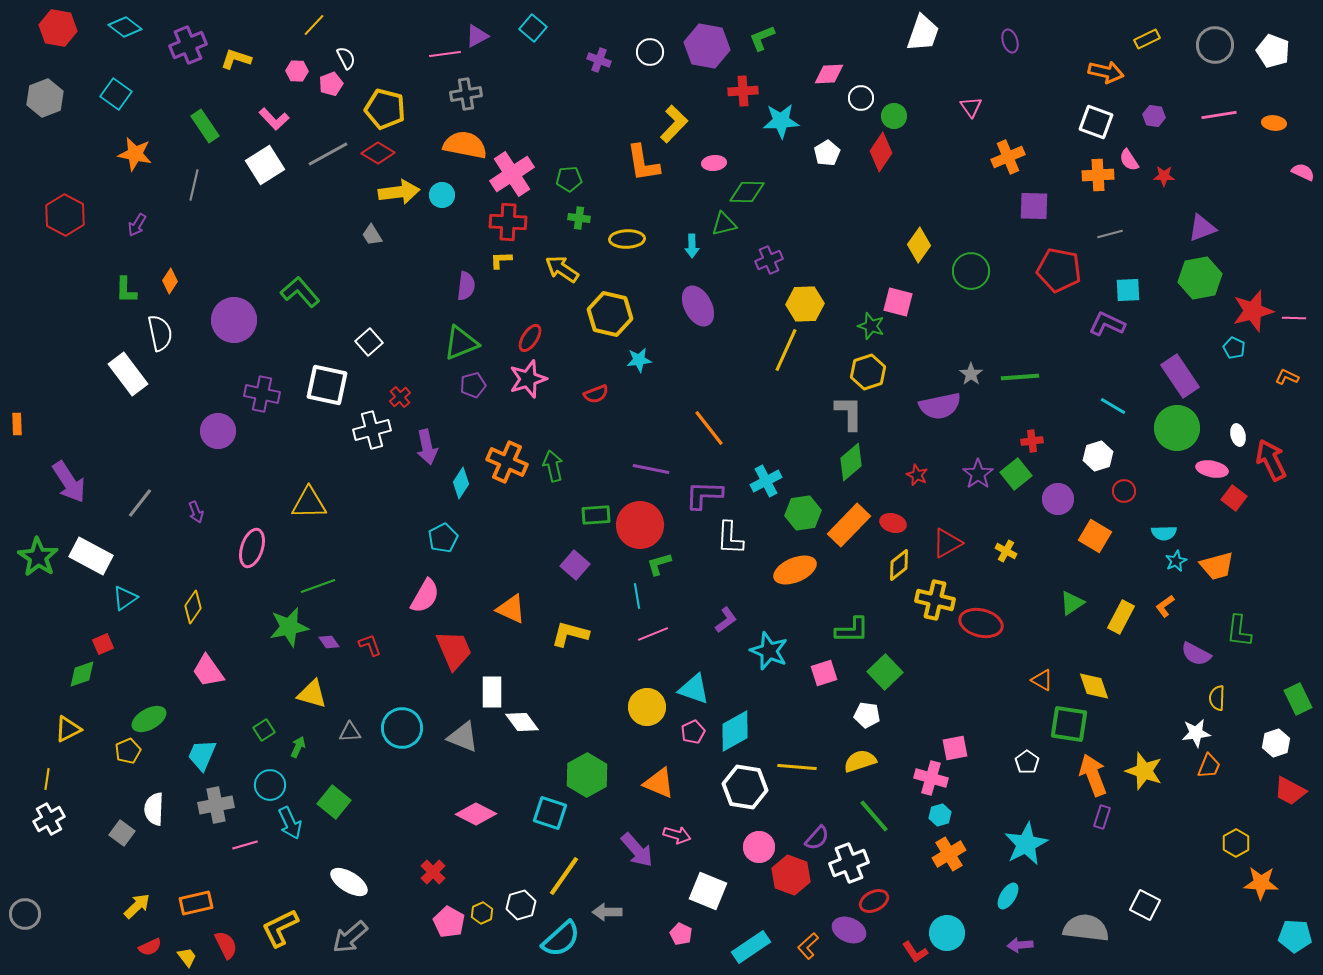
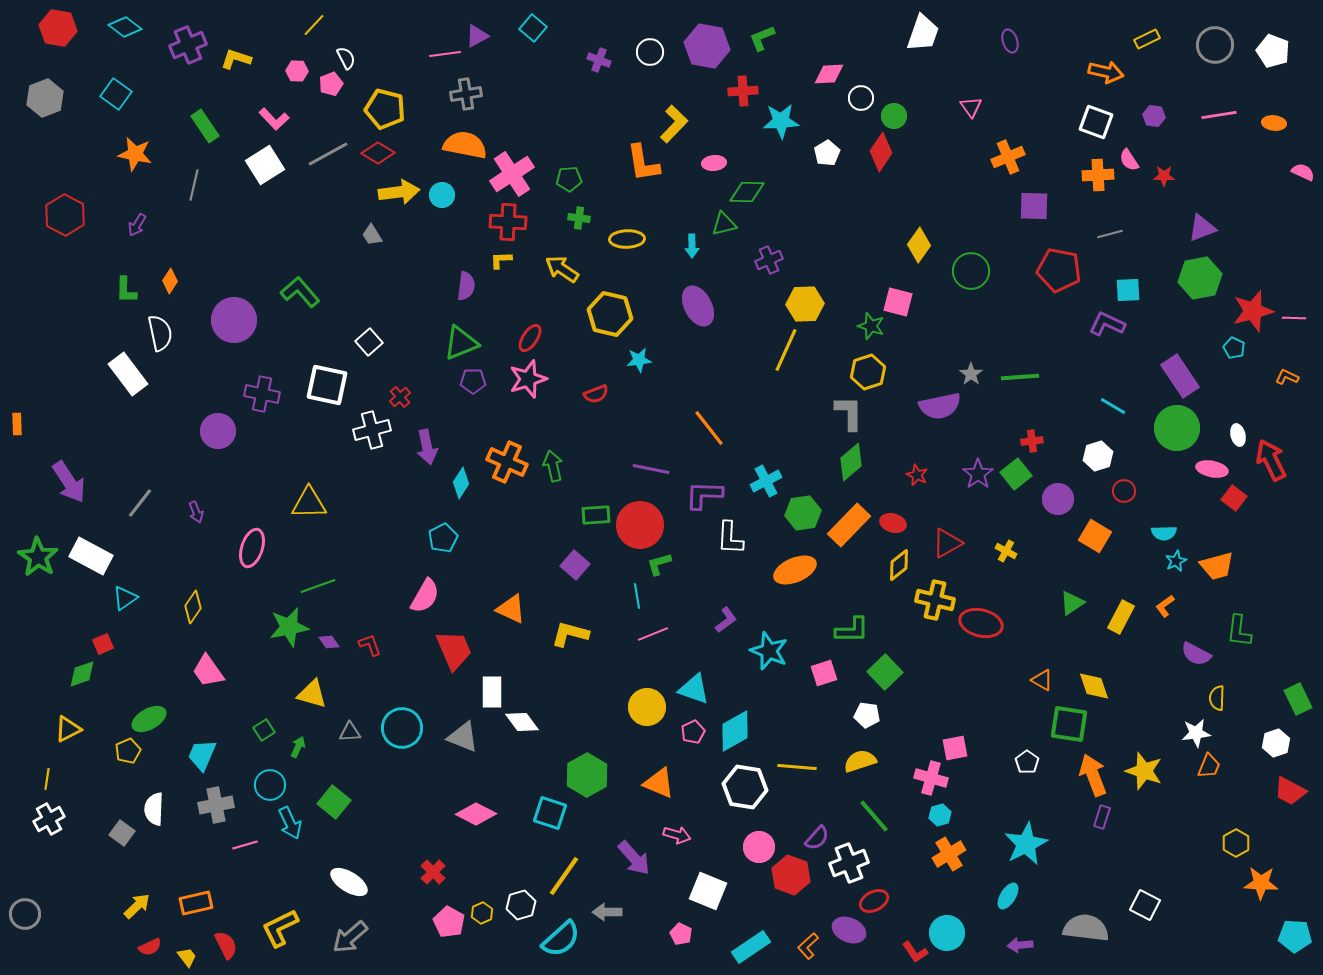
purple pentagon at (473, 385): moved 4 px up; rotated 15 degrees clockwise
purple arrow at (637, 850): moved 3 px left, 8 px down
